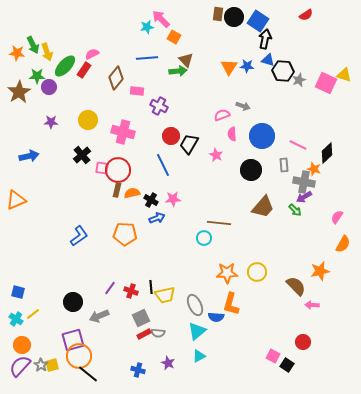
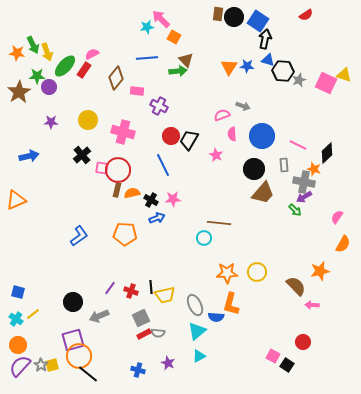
black trapezoid at (189, 144): moved 4 px up
black circle at (251, 170): moved 3 px right, 1 px up
brown trapezoid at (263, 207): moved 14 px up
orange circle at (22, 345): moved 4 px left
